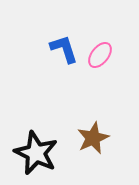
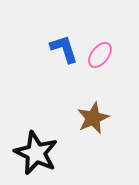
brown star: moved 20 px up
